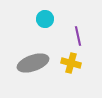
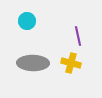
cyan circle: moved 18 px left, 2 px down
gray ellipse: rotated 20 degrees clockwise
